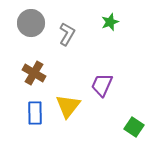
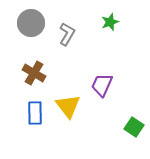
yellow triangle: rotated 16 degrees counterclockwise
